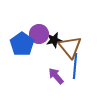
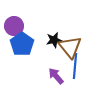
purple circle: moved 25 px left, 8 px up
